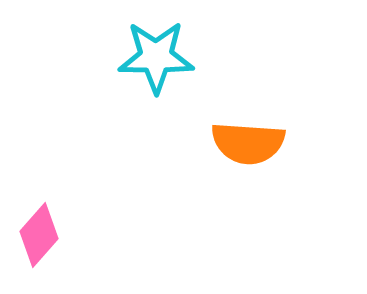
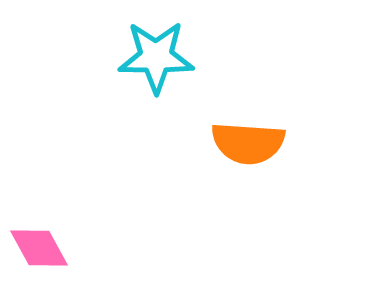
pink diamond: moved 13 px down; rotated 70 degrees counterclockwise
